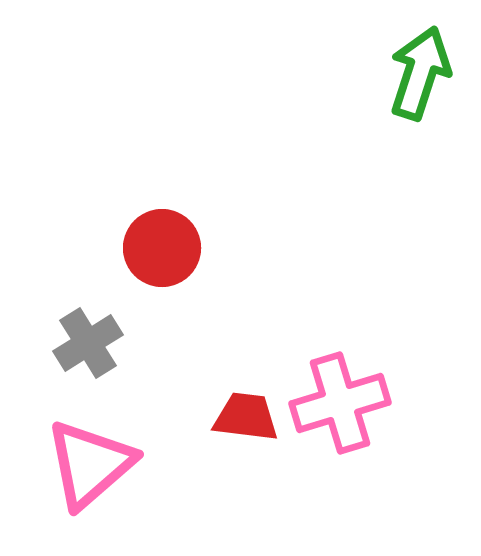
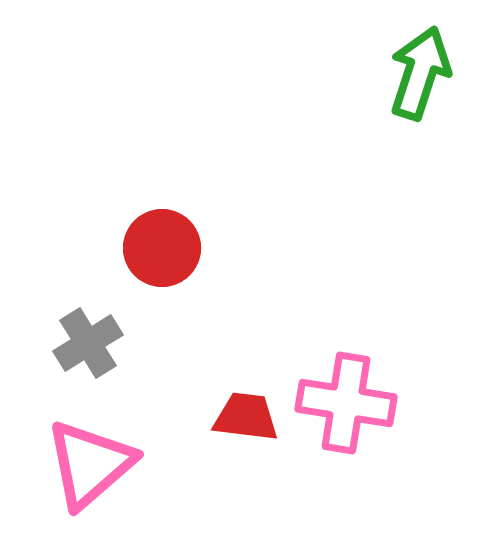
pink cross: moved 6 px right; rotated 26 degrees clockwise
